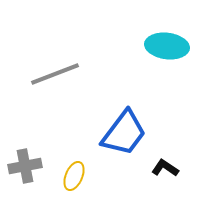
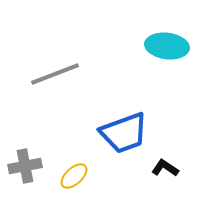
blue trapezoid: rotated 33 degrees clockwise
yellow ellipse: rotated 24 degrees clockwise
